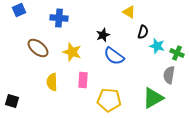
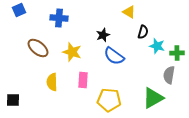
green cross: rotated 24 degrees counterclockwise
black square: moved 1 px right, 1 px up; rotated 16 degrees counterclockwise
